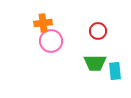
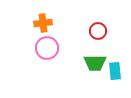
pink circle: moved 4 px left, 7 px down
